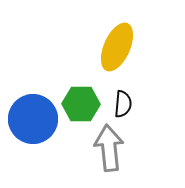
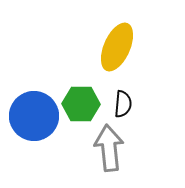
blue circle: moved 1 px right, 3 px up
